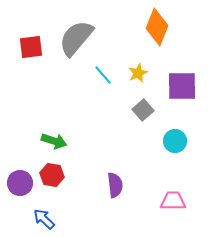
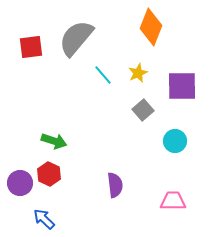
orange diamond: moved 6 px left
red hexagon: moved 3 px left, 1 px up; rotated 15 degrees clockwise
